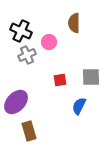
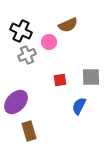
brown semicircle: moved 6 px left, 2 px down; rotated 114 degrees counterclockwise
